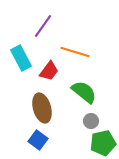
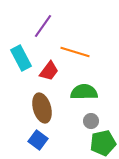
green semicircle: rotated 40 degrees counterclockwise
